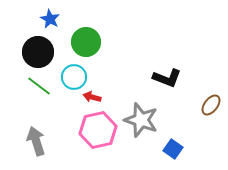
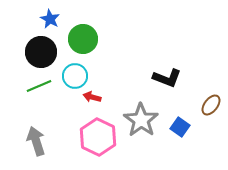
green circle: moved 3 px left, 3 px up
black circle: moved 3 px right
cyan circle: moved 1 px right, 1 px up
green line: rotated 60 degrees counterclockwise
gray star: rotated 16 degrees clockwise
pink hexagon: moved 7 px down; rotated 21 degrees counterclockwise
blue square: moved 7 px right, 22 px up
